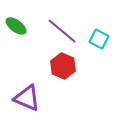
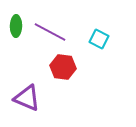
green ellipse: rotated 55 degrees clockwise
purple line: moved 12 px left, 1 px down; rotated 12 degrees counterclockwise
red hexagon: moved 1 px down; rotated 15 degrees counterclockwise
